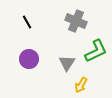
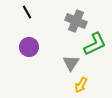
black line: moved 10 px up
green L-shape: moved 1 px left, 7 px up
purple circle: moved 12 px up
gray triangle: moved 4 px right
